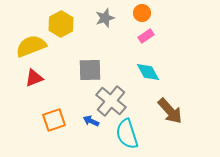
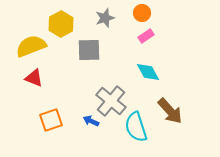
gray square: moved 1 px left, 20 px up
red triangle: rotated 42 degrees clockwise
orange square: moved 3 px left
cyan semicircle: moved 9 px right, 7 px up
